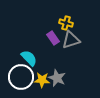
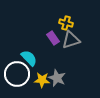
white circle: moved 4 px left, 3 px up
